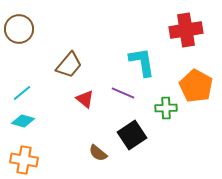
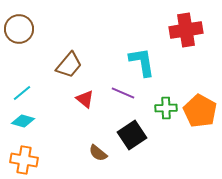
orange pentagon: moved 4 px right, 25 px down
